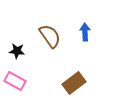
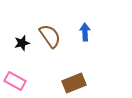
black star: moved 5 px right, 8 px up; rotated 21 degrees counterclockwise
brown rectangle: rotated 15 degrees clockwise
